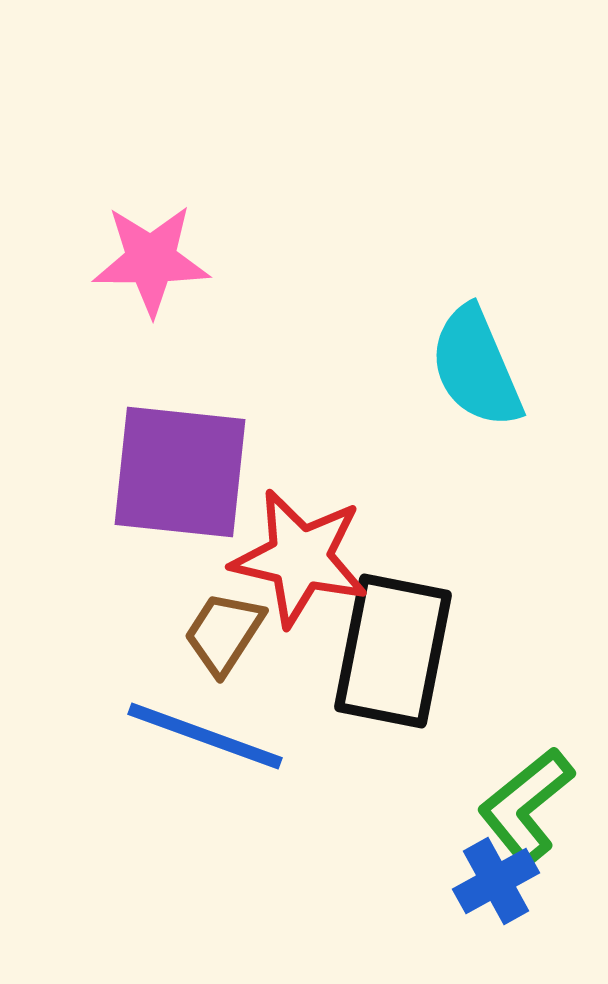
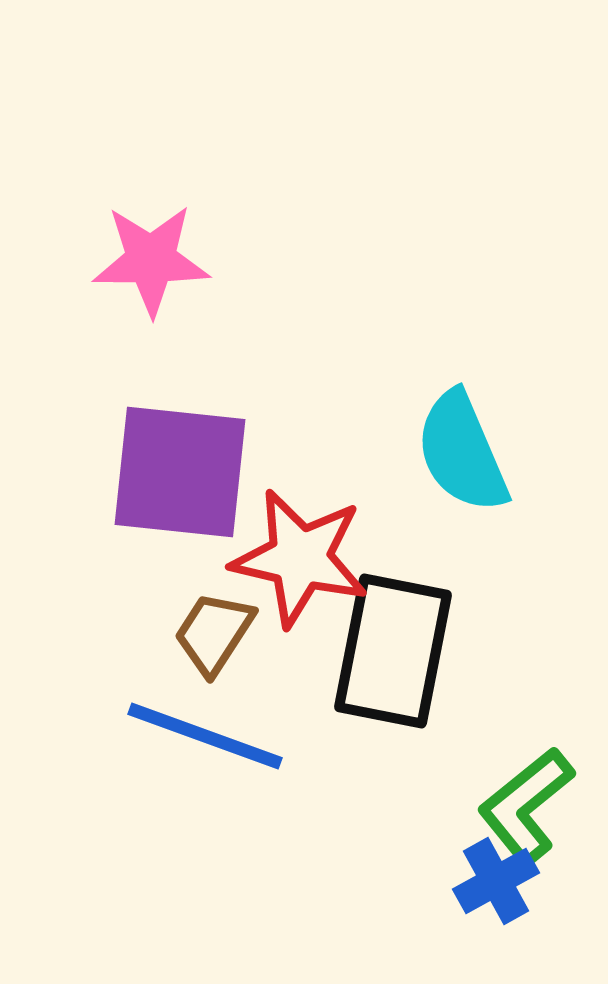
cyan semicircle: moved 14 px left, 85 px down
brown trapezoid: moved 10 px left
